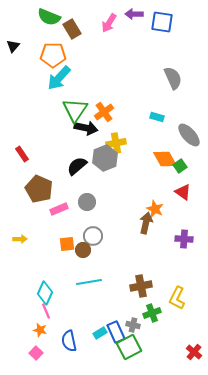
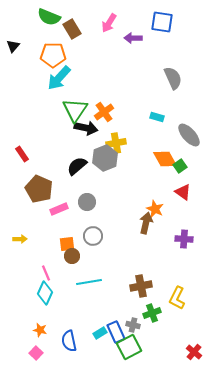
purple arrow at (134, 14): moved 1 px left, 24 px down
brown circle at (83, 250): moved 11 px left, 6 px down
pink line at (46, 311): moved 38 px up
